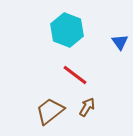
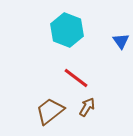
blue triangle: moved 1 px right, 1 px up
red line: moved 1 px right, 3 px down
